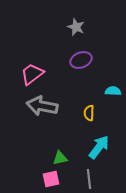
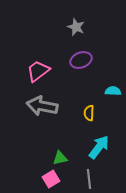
pink trapezoid: moved 6 px right, 3 px up
pink square: rotated 18 degrees counterclockwise
